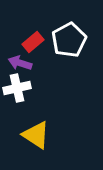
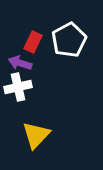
red rectangle: rotated 25 degrees counterclockwise
white cross: moved 1 px right, 1 px up
yellow triangle: rotated 40 degrees clockwise
